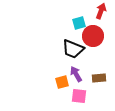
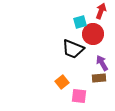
cyan square: moved 1 px right, 1 px up
red circle: moved 2 px up
purple arrow: moved 26 px right, 11 px up
orange square: rotated 24 degrees counterclockwise
